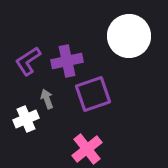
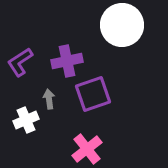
white circle: moved 7 px left, 11 px up
purple L-shape: moved 8 px left, 1 px down
gray arrow: moved 2 px right; rotated 12 degrees clockwise
white cross: moved 1 px down
